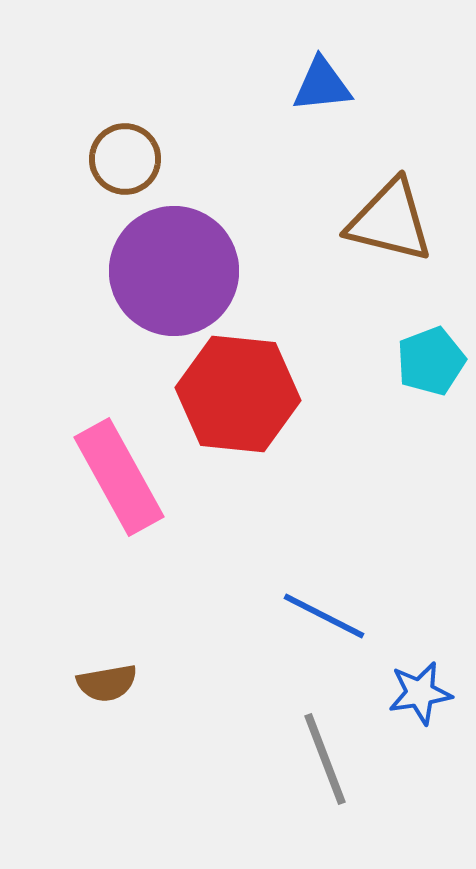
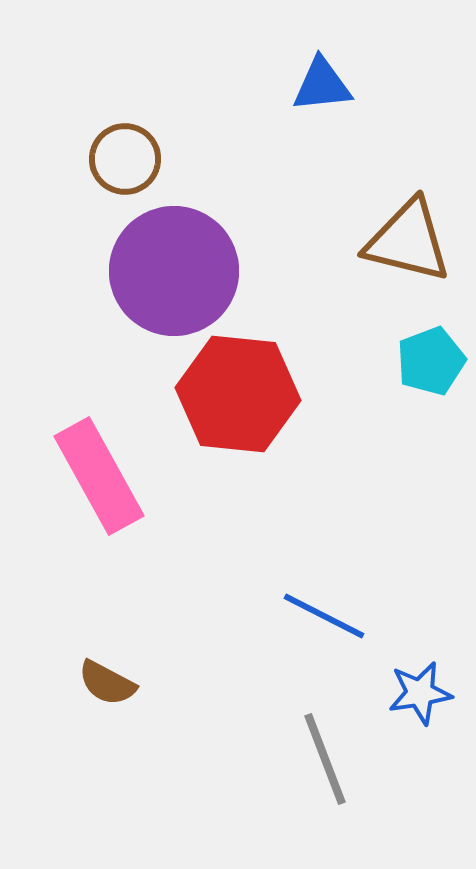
brown triangle: moved 18 px right, 20 px down
pink rectangle: moved 20 px left, 1 px up
brown semicircle: rotated 38 degrees clockwise
